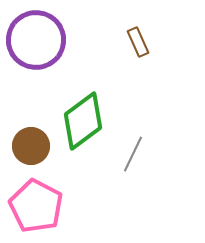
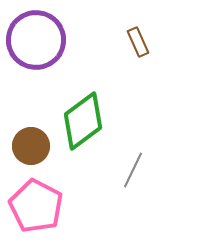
gray line: moved 16 px down
